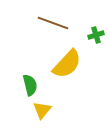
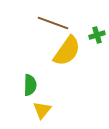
green cross: moved 1 px right
yellow semicircle: moved 13 px up; rotated 8 degrees counterclockwise
green semicircle: rotated 15 degrees clockwise
